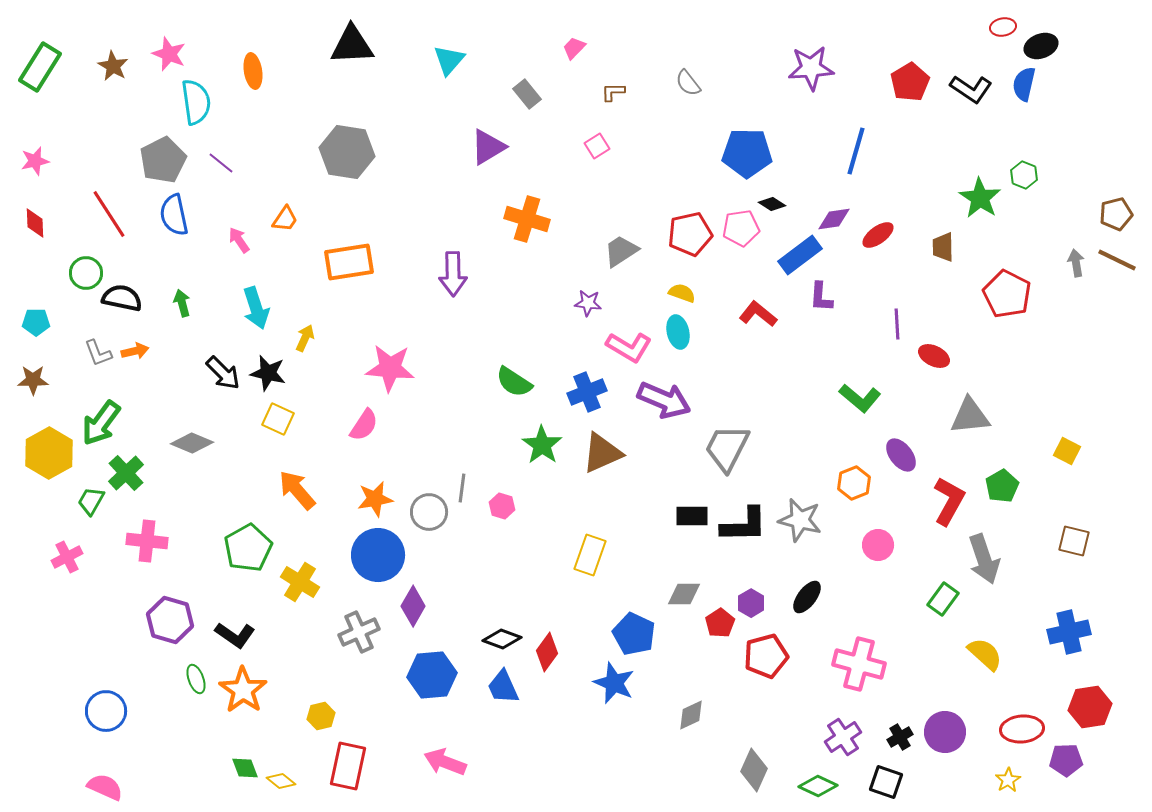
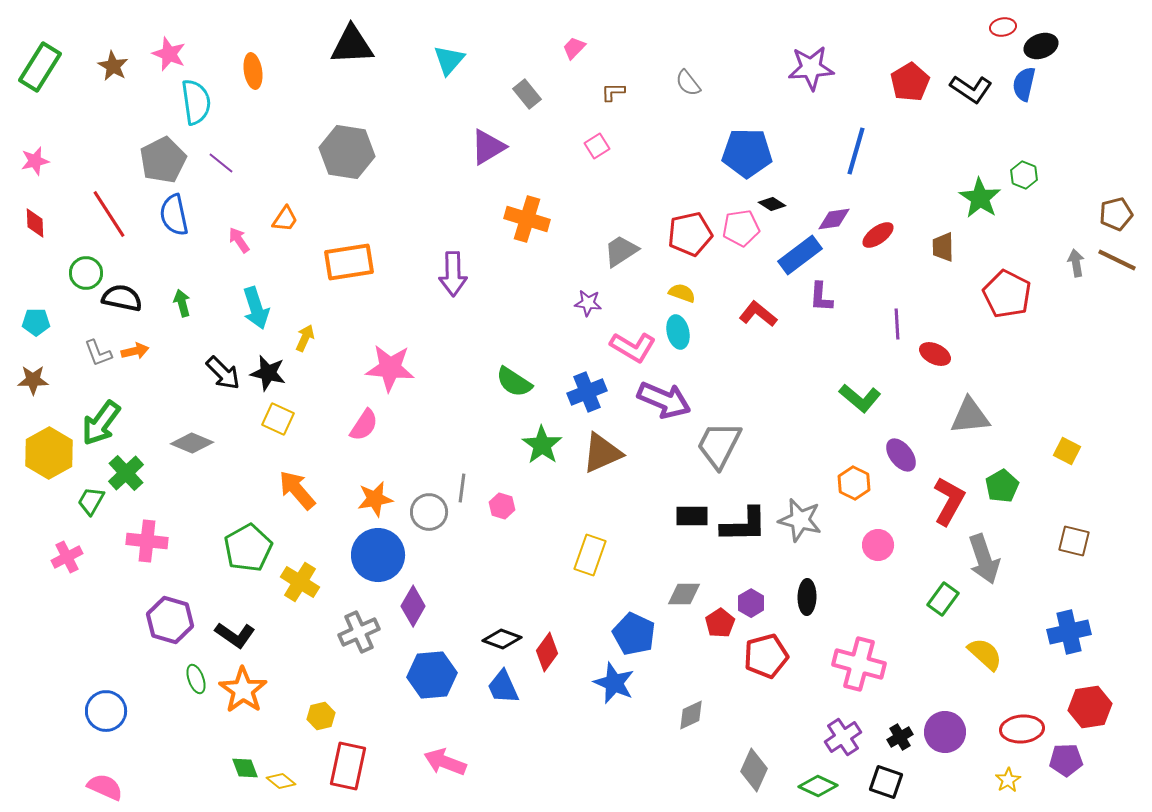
pink L-shape at (629, 347): moved 4 px right
red ellipse at (934, 356): moved 1 px right, 2 px up
gray trapezoid at (727, 448): moved 8 px left, 3 px up
orange hexagon at (854, 483): rotated 12 degrees counterclockwise
black ellipse at (807, 597): rotated 36 degrees counterclockwise
